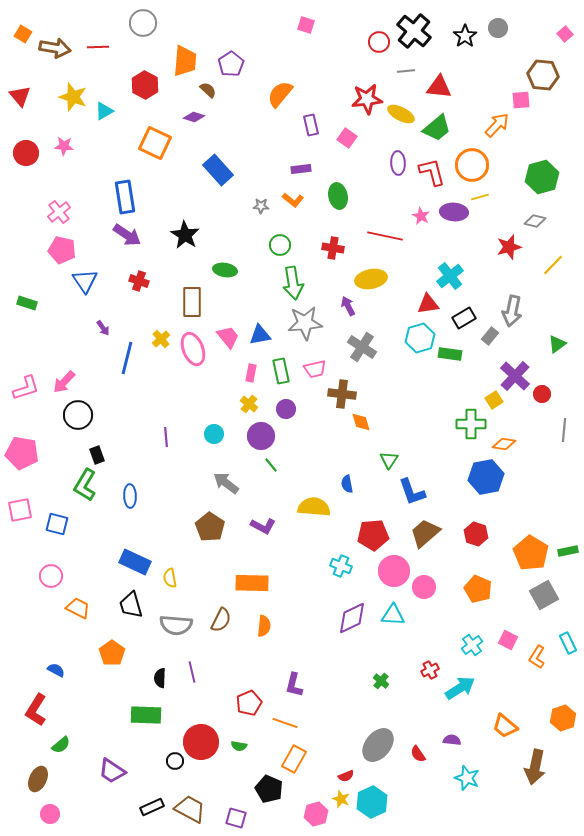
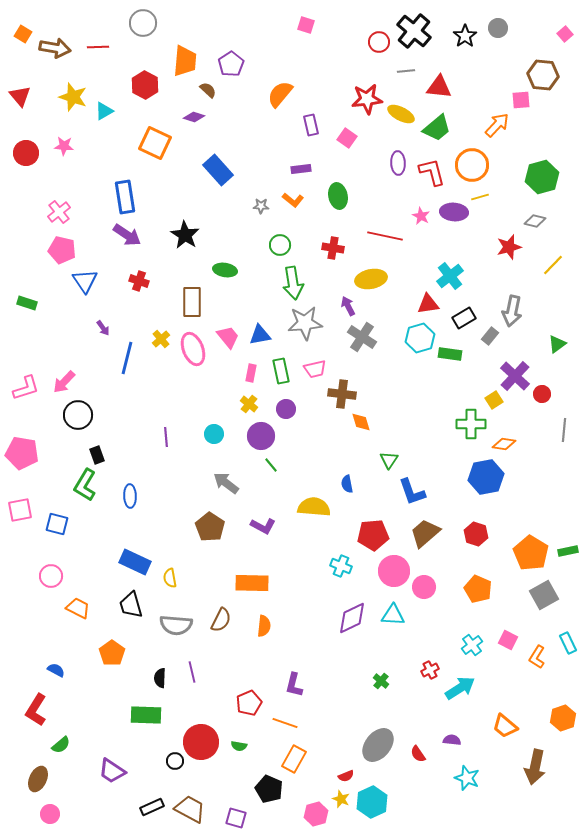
gray cross at (362, 347): moved 10 px up
